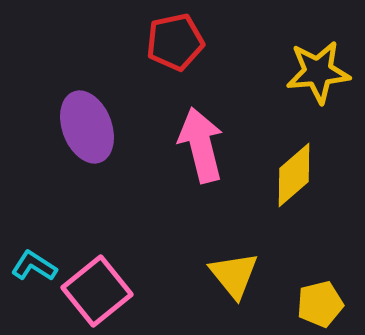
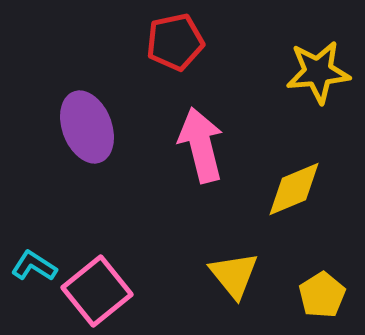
yellow diamond: moved 14 px down; rotated 18 degrees clockwise
yellow pentagon: moved 2 px right, 9 px up; rotated 18 degrees counterclockwise
